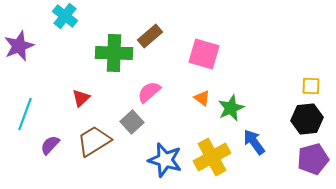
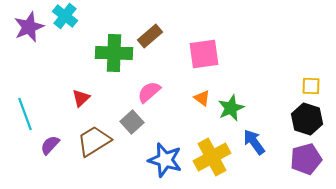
purple star: moved 10 px right, 19 px up
pink square: rotated 24 degrees counterclockwise
cyan line: rotated 40 degrees counterclockwise
black hexagon: rotated 24 degrees clockwise
purple pentagon: moved 7 px left
